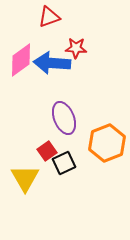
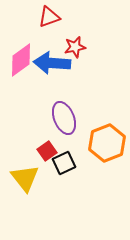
red star: moved 1 px left, 1 px up; rotated 15 degrees counterclockwise
yellow triangle: rotated 8 degrees counterclockwise
